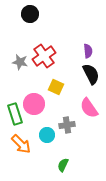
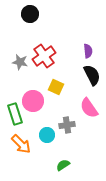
black semicircle: moved 1 px right, 1 px down
pink circle: moved 1 px left, 3 px up
green semicircle: rotated 32 degrees clockwise
